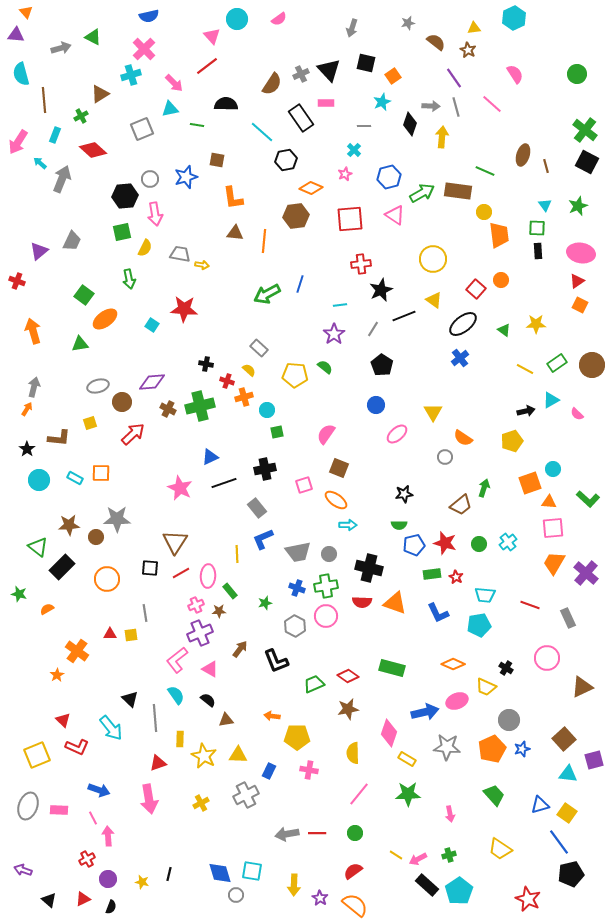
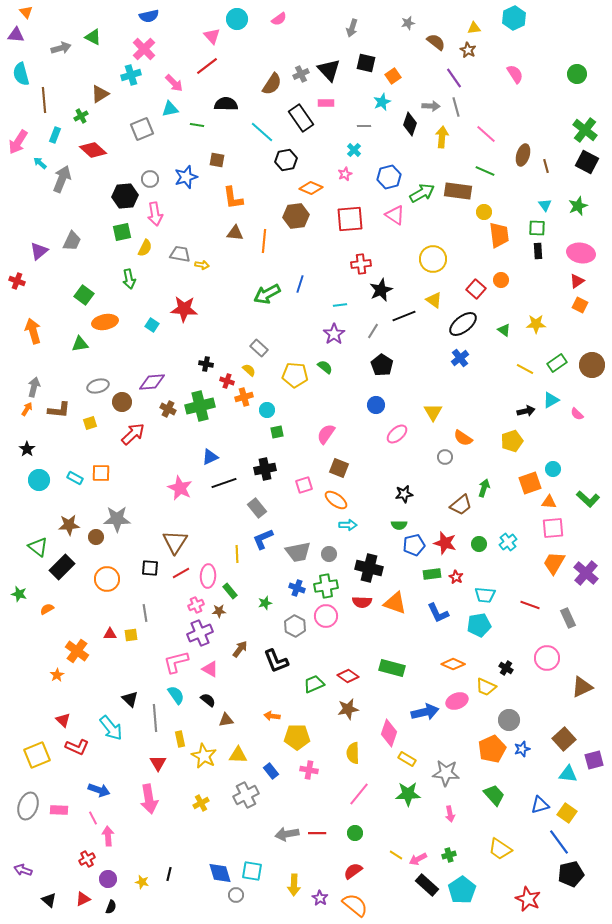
pink line at (492, 104): moved 6 px left, 30 px down
orange ellipse at (105, 319): moved 3 px down; rotated 25 degrees clockwise
gray line at (373, 329): moved 2 px down
brown L-shape at (59, 438): moved 28 px up
pink L-shape at (177, 660): moved 1 px left, 2 px down; rotated 24 degrees clockwise
yellow rectangle at (180, 739): rotated 14 degrees counterclockwise
gray star at (447, 747): moved 1 px left, 26 px down
red triangle at (158, 763): rotated 42 degrees counterclockwise
blue rectangle at (269, 771): moved 2 px right; rotated 63 degrees counterclockwise
cyan pentagon at (459, 891): moved 3 px right, 1 px up
